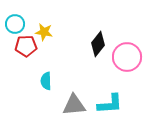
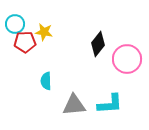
red pentagon: moved 1 px left, 4 px up
pink circle: moved 2 px down
